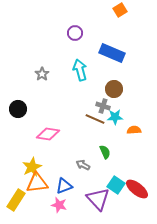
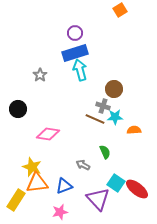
blue rectangle: moved 37 px left; rotated 40 degrees counterclockwise
gray star: moved 2 px left, 1 px down
yellow star: rotated 24 degrees counterclockwise
cyan square: moved 2 px up
pink star: moved 1 px right, 7 px down; rotated 28 degrees counterclockwise
